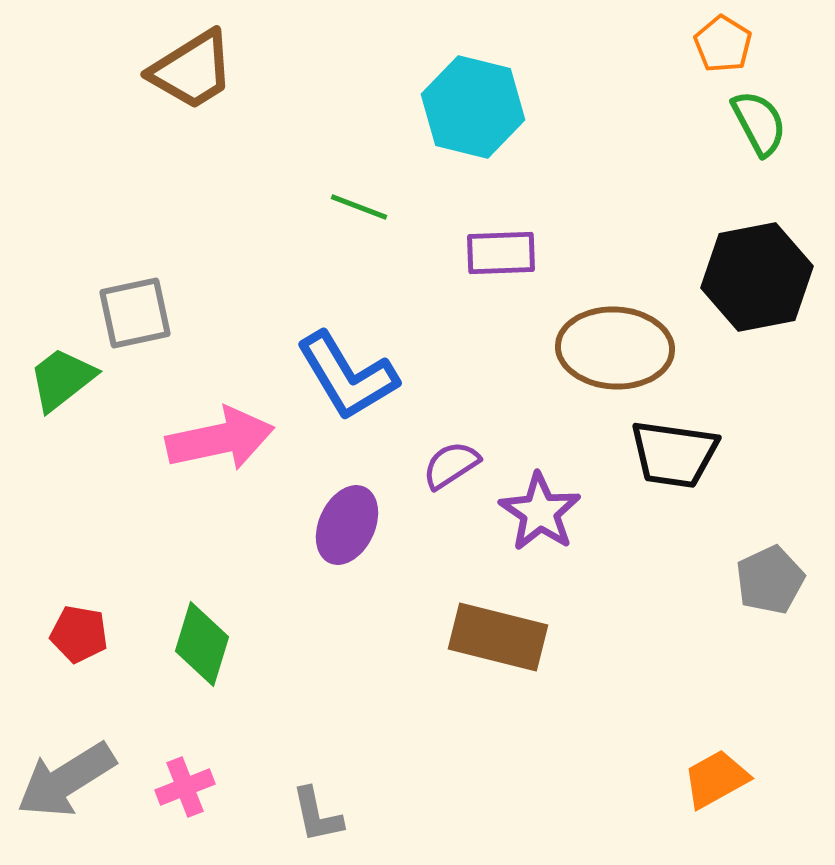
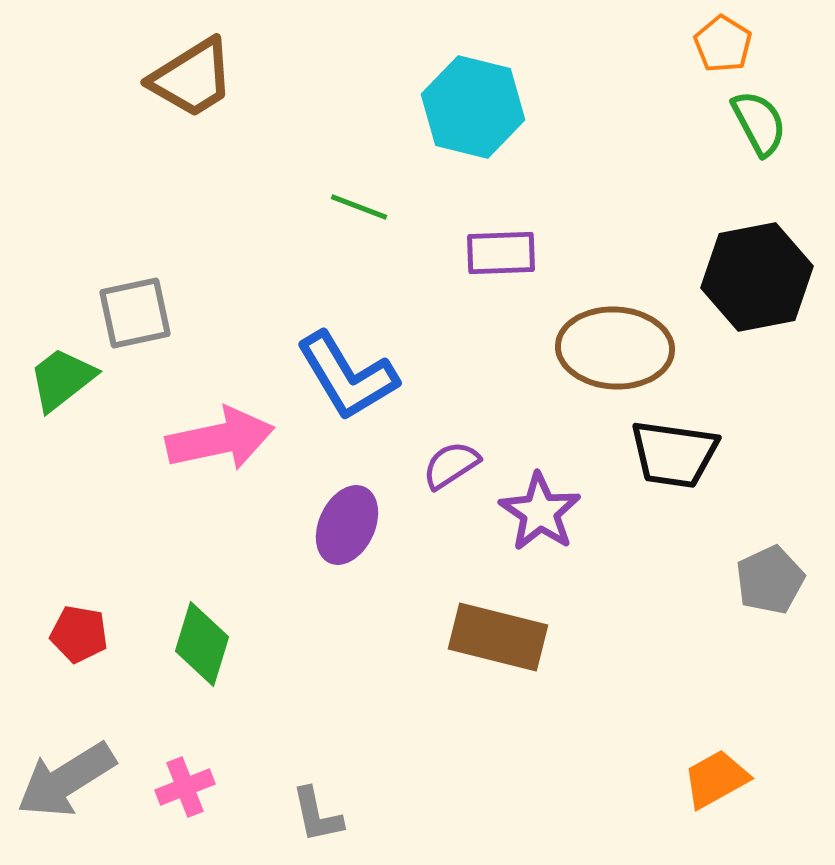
brown trapezoid: moved 8 px down
